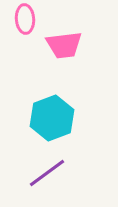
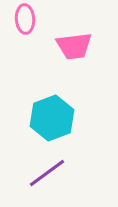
pink trapezoid: moved 10 px right, 1 px down
